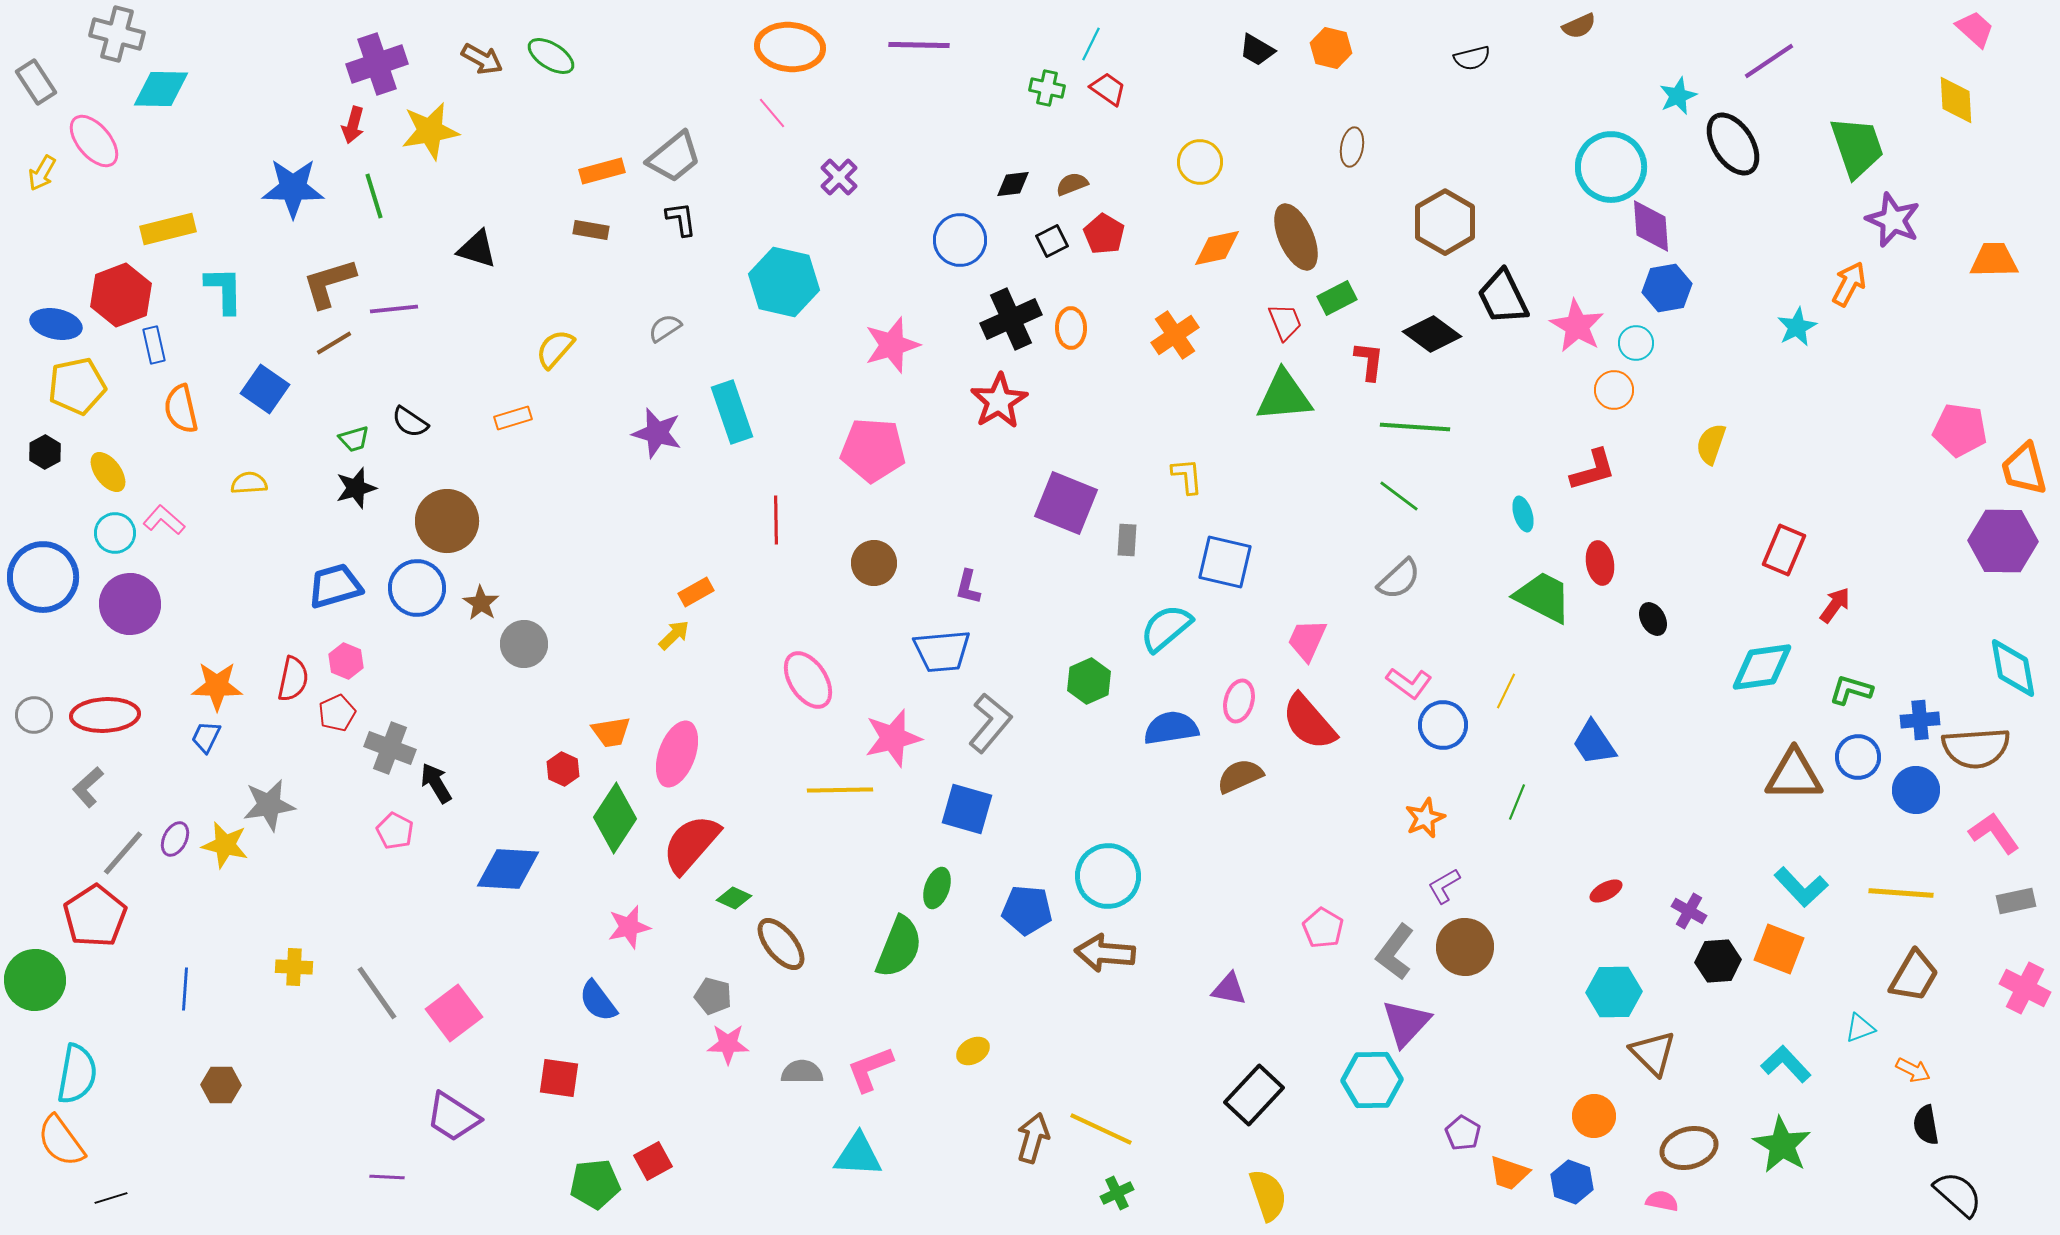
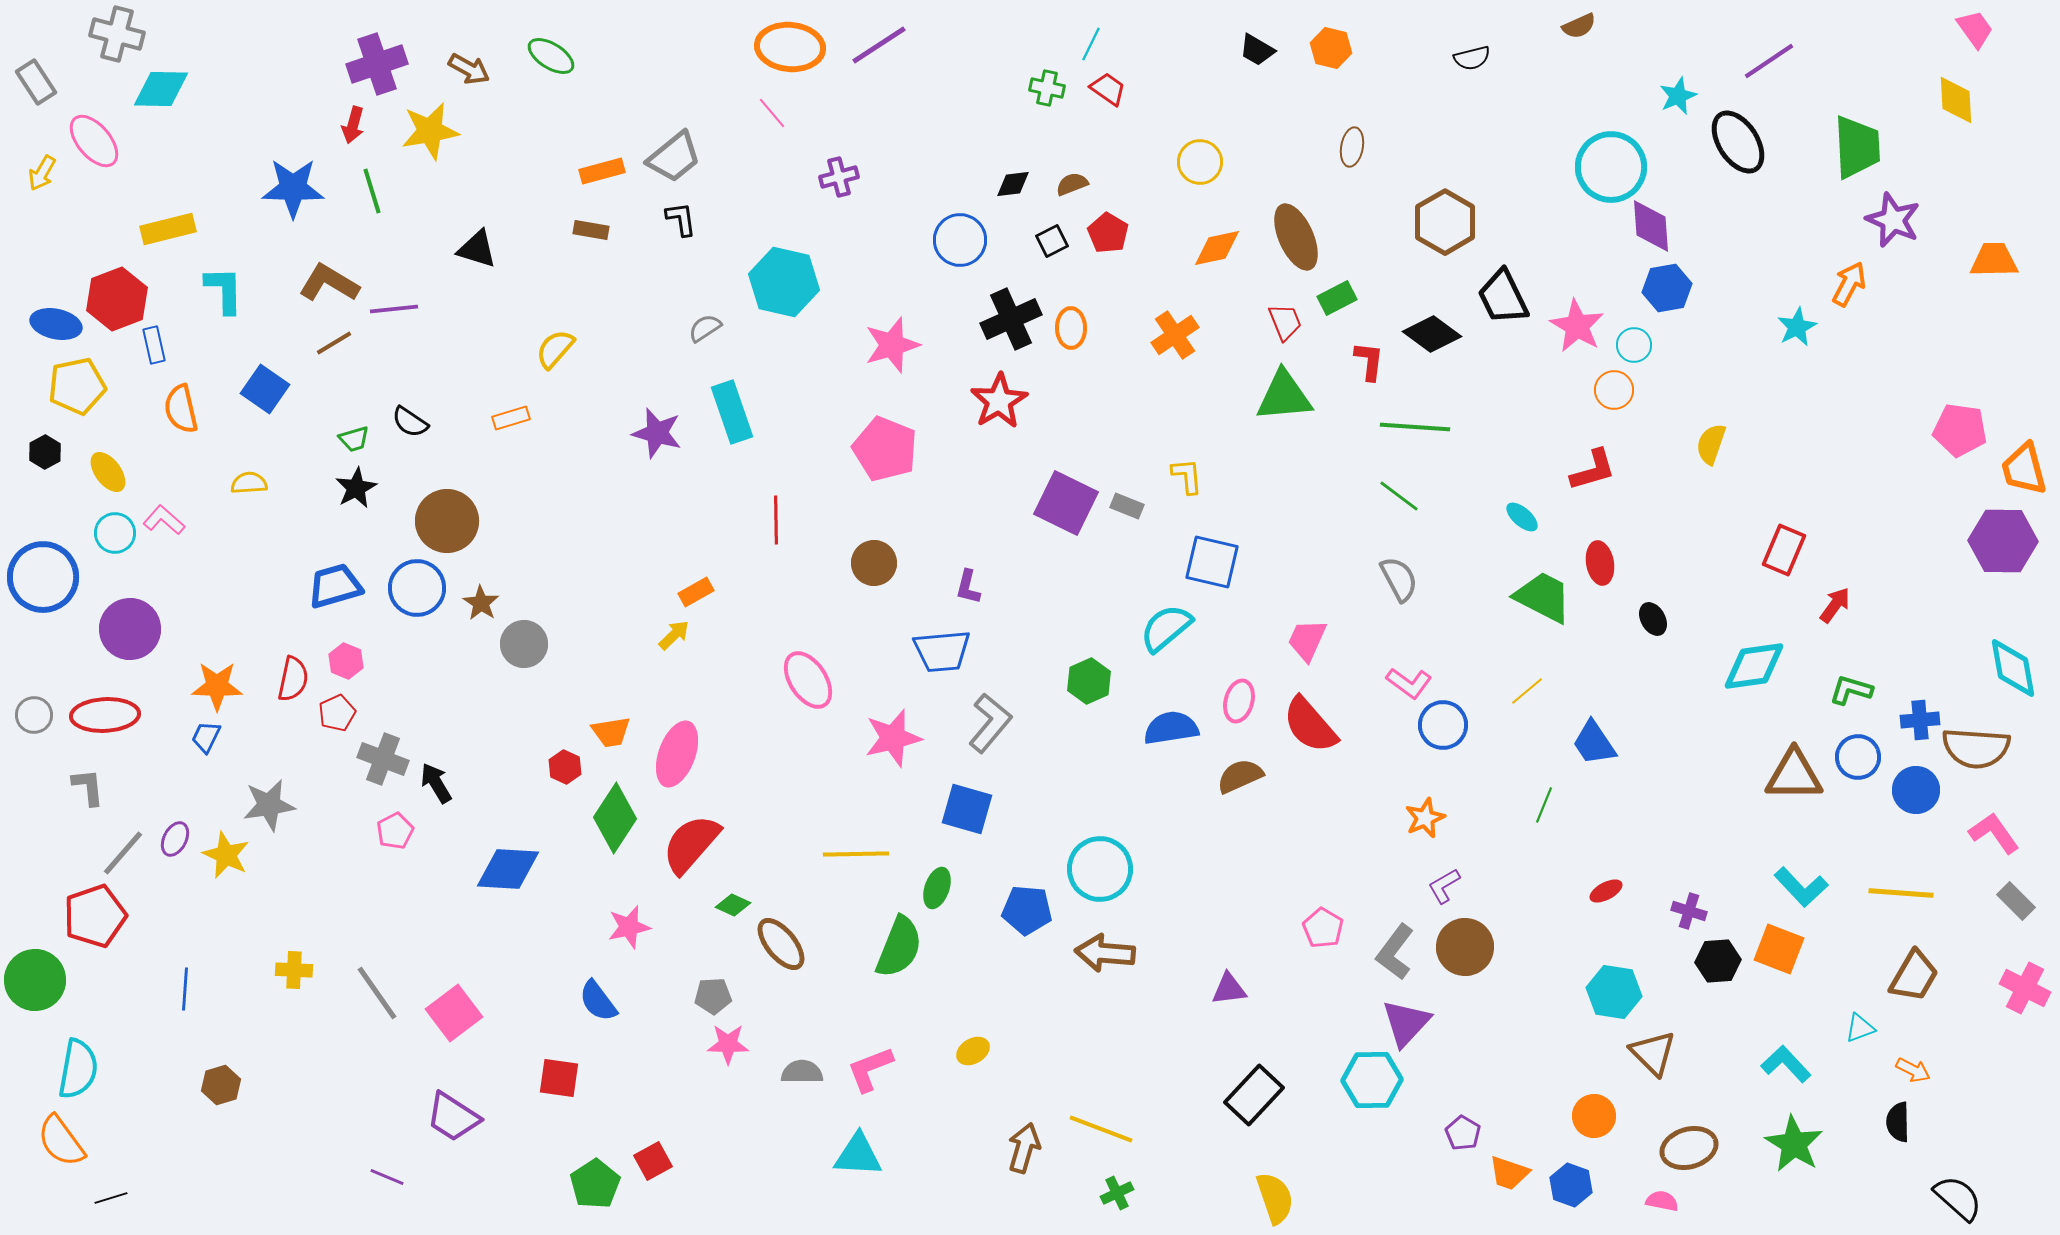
pink trapezoid at (1975, 29): rotated 12 degrees clockwise
purple line at (919, 45): moved 40 px left; rotated 34 degrees counterclockwise
brown arrow at (482, 59): moved 13 px left, 10 px down
black ellipse at (1733, 144): moved 5 px right, 2 px up
green trapezoid at (1857, 147): rotated 16 degrees clockwise
purple cross at (839, 177): rotated 30 degrees clockwise
green line at (374, 196): moved 2 px left, 5 px up
red pentagon at (1104, 234): moved 4 px right, 1 px up
brown L-shape at (329, 283): rotated 48 degrees clockwise
red hexagon at (121, 295): moved 4 px left, 4 px down
gray semicircle at (665, 328): moved 40 px right
cyan circle at (1636, 343): moved 2 px left, 2 px down
orange rectangle at (513, 418): moved 2 px left
pink pentagon at (873, 450): moved 12 px right, 1 px up; rotated 18 degrees clockwise
black star at (356, 488): rotated 12 degrees counterclockwise
purple square at (1066, 503): rotated 4 degrees clockwise
cyan ellipse at (1523, 514): moved 1 px left, 3 px down; rotated 32 degrees counterclockwise
gray rectangle at (1127, 540): moved 34 px up; rotated 72 degrees counterclockwise
blue square at (1225, 562): moved 13 px left
gray semicircle at (1399, 579): rotated 75 degrees counterclockwise
purple circle at (130, 604): moved 25 px down
cyan diamond at (1762, 667): moved 8 px left, 1 px up
yellow line at (1506, 691): moved 21 px right; rotated 24 degrees clockwise
red semicircle at (1309, 722): moved 1 px right, 3 px down
gray cross at (390, 748): moved 7 px left, 11 px down
brown semicircle at (1976, 748): rotated 8 degrees clockwise
red hexagon at (563, 769): moved 2 px right, 2 px up
gray L-shape at (88, 787): rotated 126 degrees clockwise
yellow line at (840, 790): moved 16 px right, 64 px down
green line at (1517, 802): moved 27 px right, 3 px down
pink pentagon at (395, 831): rotated 18 degrees clockwise
yellow star at (225, 845): moved 1 px right, 10 px down; rotated 12 degrees clockwise
cyan circle at (1108, 876): moved 8 px left, 7 px up
green diamond at (734, 898): moved 1 px left, 7 px down
gray rectangle at (2016, 901): rotated 57 degrees clockwise
purple cross at (1689, 911): rotated 12 degrees counterclockwise
red pentagon at (95, 916): rotated 14 degrees clockwise
yellow cross at (294, 967): moved 3 px down
purple triangle at (1229, 989): rotated 18 degrees counterclockwise
cyan hexagon at (1614, 992): rotated 10 degrees clockwise
gray pentagon at (713, 996): rotated 18 degrees counterclockwise
cyan semicircle at (77, 1074): moved 1 px right, 5 px up
brown hexagon at (221, 1085): rotated 18 degrees counterclockwise
black semicircle at (1926, 1125): moved 28 px left, 3 px up; rotated 9 degrees clockwise
yellow line at (1101, 1129): rotated 4 degrees counterclockwise
brown arrow at (1033, 1138): moved 9 px left, 10 px down
green star at (1782, 1145): moved 12 px right, 1 px up
purple line at (387, 1177): rotated 20 degrees clockwise
blue hexagon at (1572, 1182): moved 1 px left, 3 px down
green pentagon at (595, 1184): rotated 27 degrees counterclockwise
black semicircle at (1958, 1194): moved 4 px down
yellow semicircle at (1268, 1195): moved 7 px right, 3 px down
